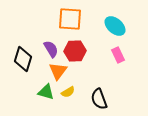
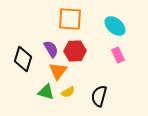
black semicircle: moved 3 px up; rotated 35 degrees clockwise
